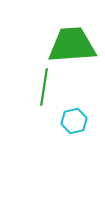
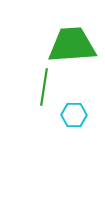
cyan hexagon: moved 6 px up; rotated 15 degrees clockwise
